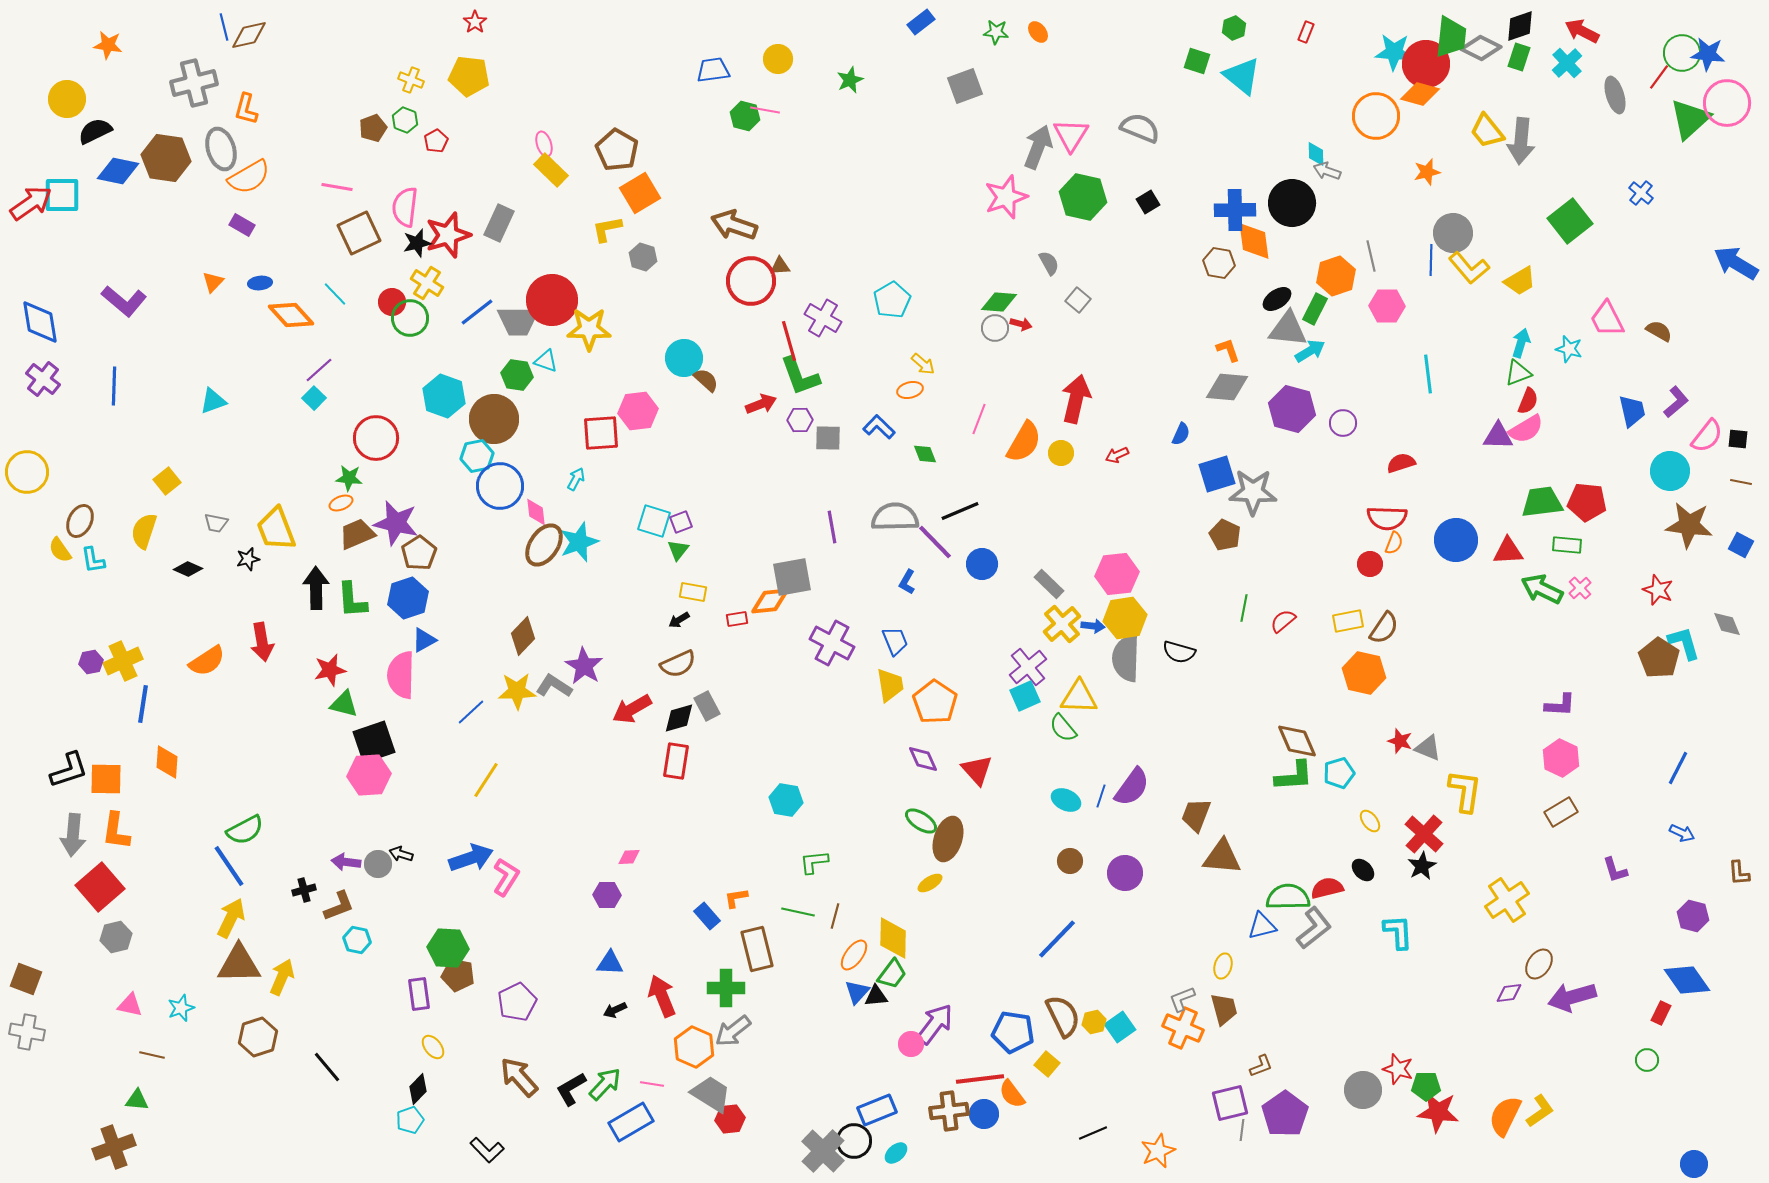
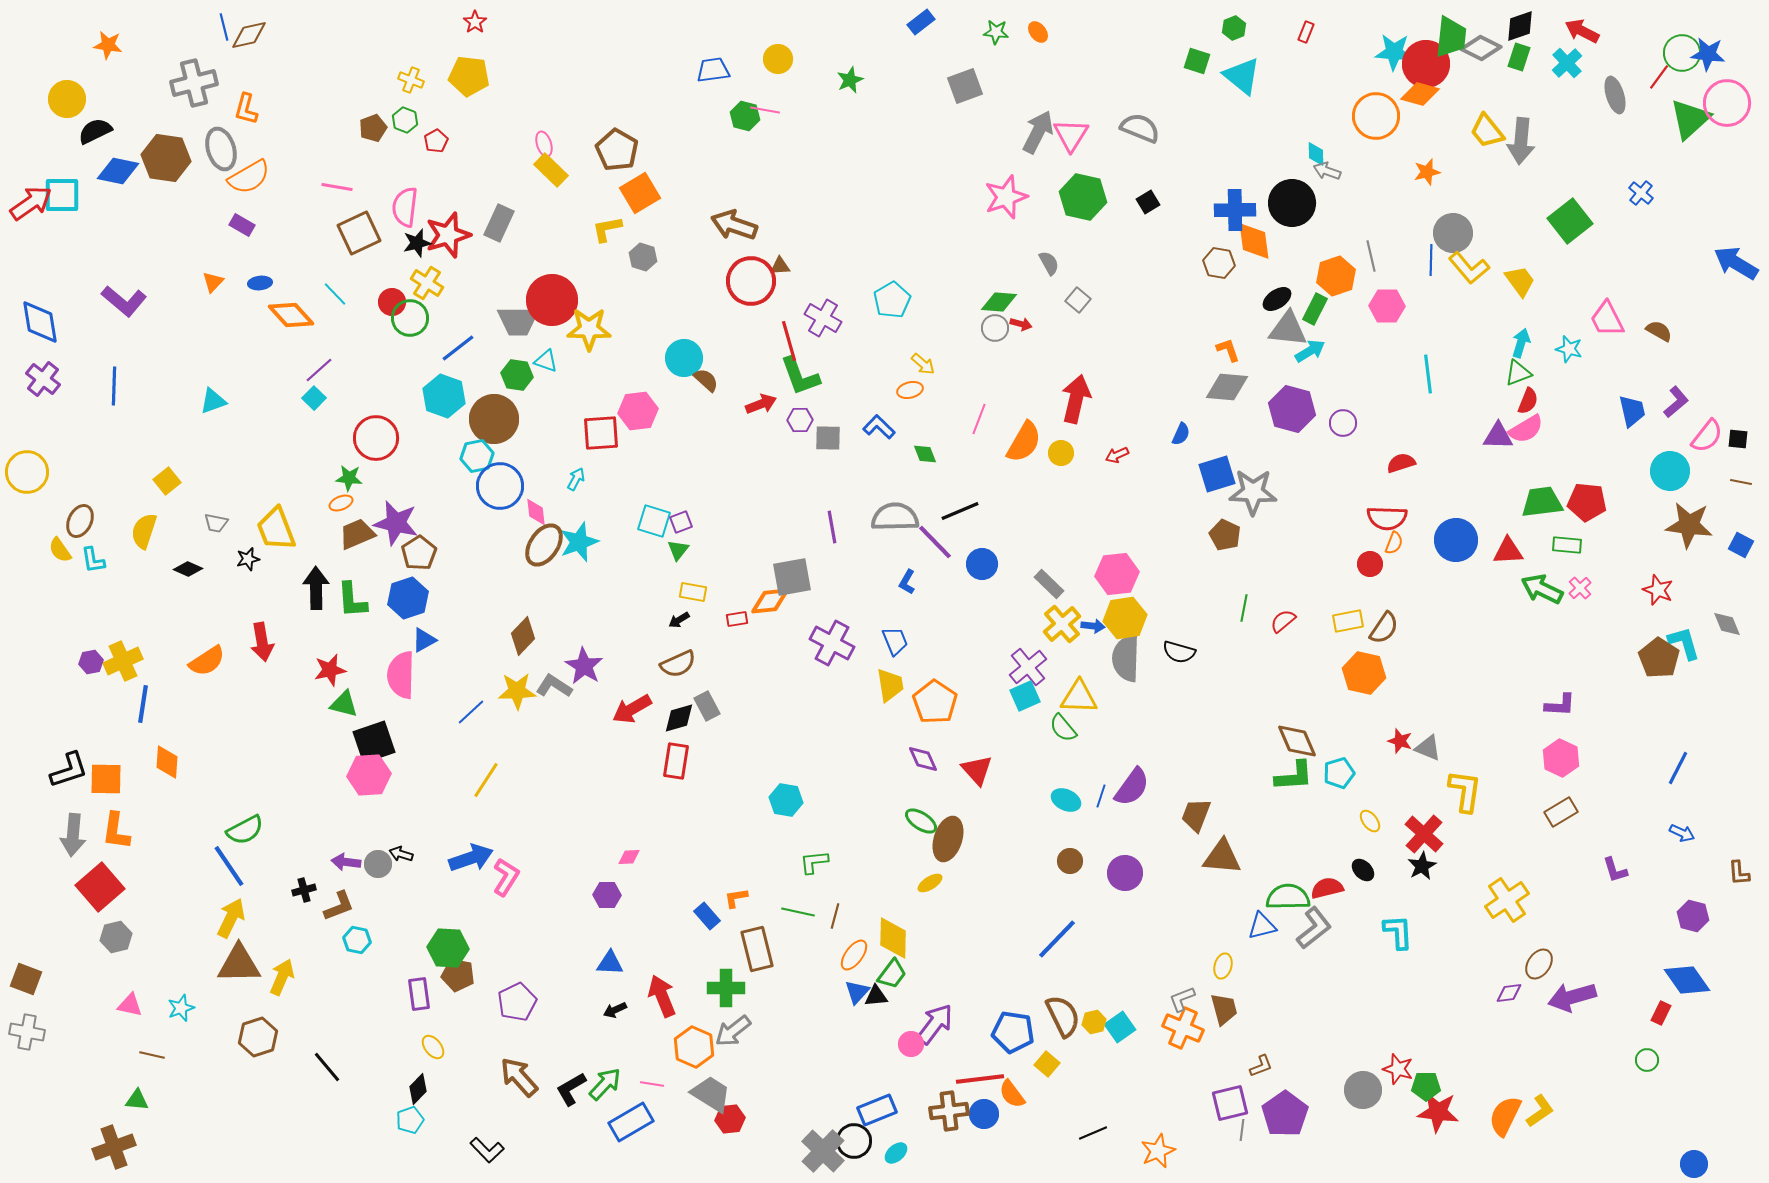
gray arrow at (1038, 147): moved 15 px up; rotated 6 degrees clockwise
yellow trapezoid at (1520, 281): rotated 96 degrees counterclockwise
blue line at (477, 312): moved 19 px left, 36 px down
